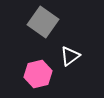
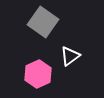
pink hexagon: rotated 12 degrees counterclockwise
